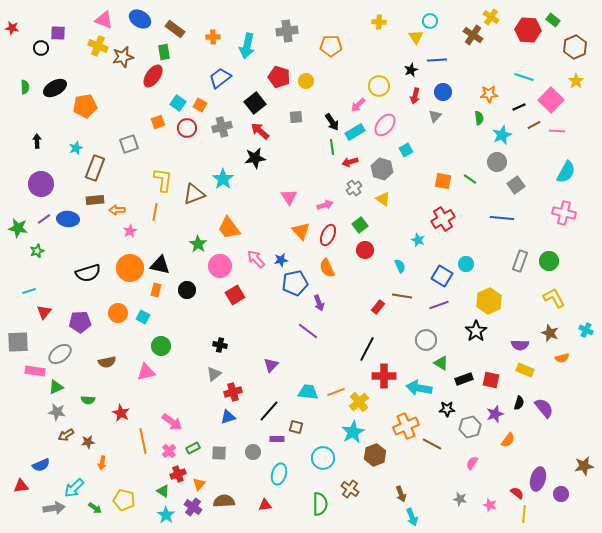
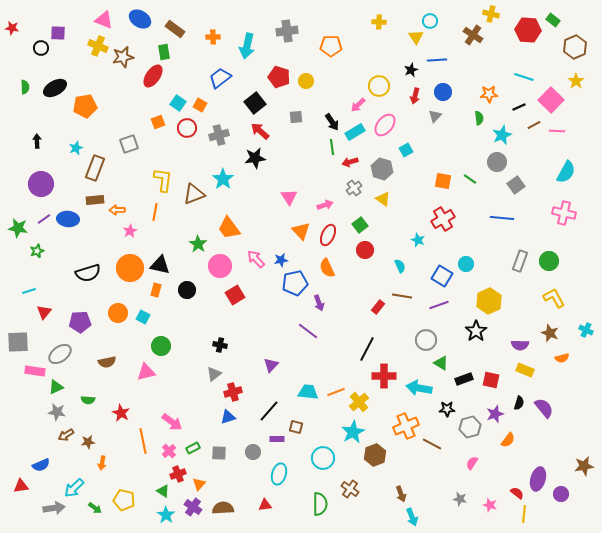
yellow cross at (491, 17): moved 3 px up; rotated 21 degrees counterclockwise
gray cross at (222, 127): moved 3 px left, 8 px down
brown semicircle at (224, 501): moved 1 px left, 7 px down
